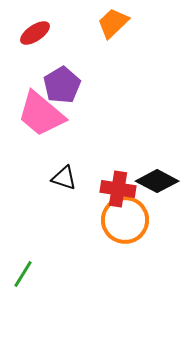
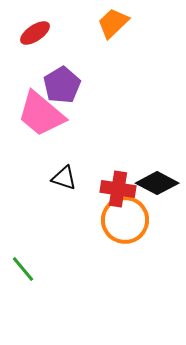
black diamond: moved 2 px down
green line: moved 5 px up; rotated 72 degrees counterclockwise
